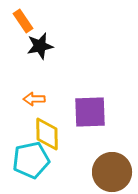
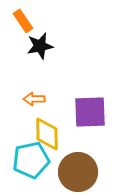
brown circle: moved 34 px left
